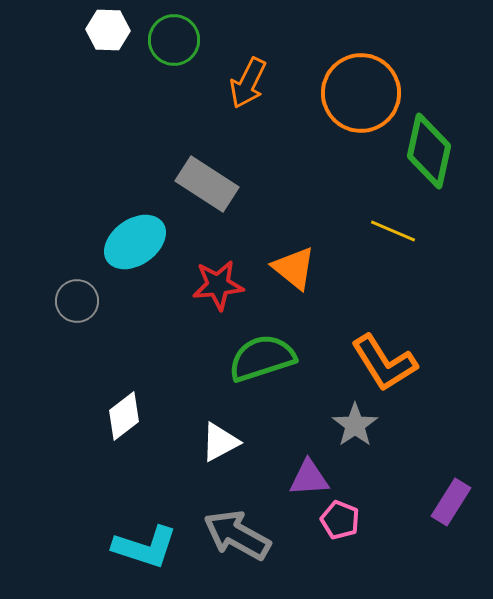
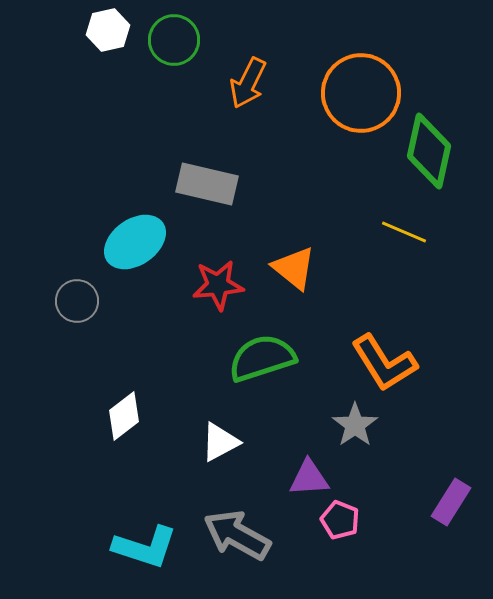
white hexagon: rotated 15 degrees counterclockwise
gray rectangle: rotated 20 degrees counterclockwise
yellow line: moved 11 px right, 1 px down
